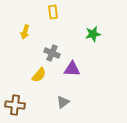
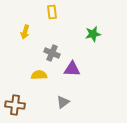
yellow rectangle: moved 1 px left
yellow semicircle: rotated 133 degrees counterclockwise
